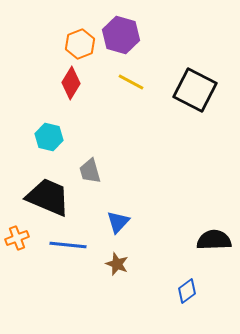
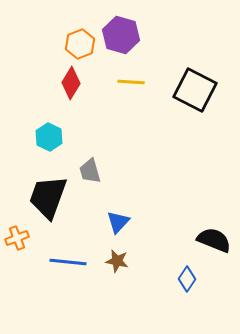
yellow line: rotated 24 degrees counterclockwise
cyan hexagon: rotated 12 degrees clockwise
black trapezoid: rotated 93 degrees counterclockwise
black semicircle: rotated 24 degrees clockwise
blue line: moved 17 px down
brown star: moved 3 px up; rotated 10 degrees counterclockwise
blue diamond: moved 12 px up; rotated 20 degrees counterclockwise
